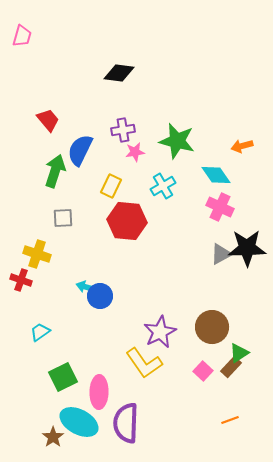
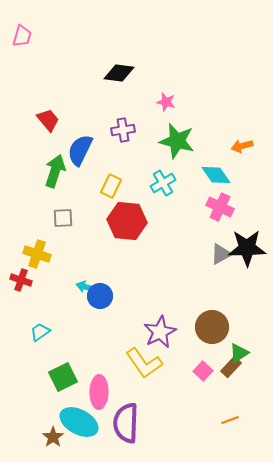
pink star: moved 31 px right, 50 px up; rotated 24 degrees clockwise
cyan cross: moved 3 px up
